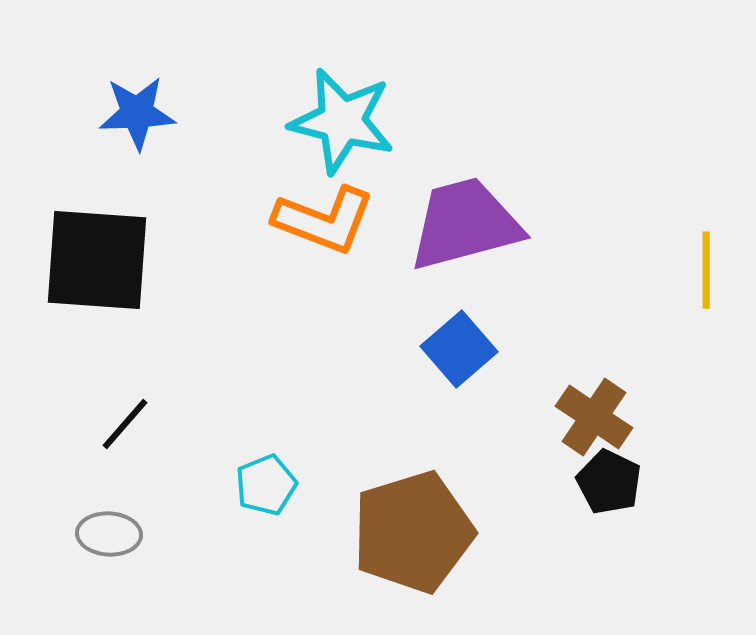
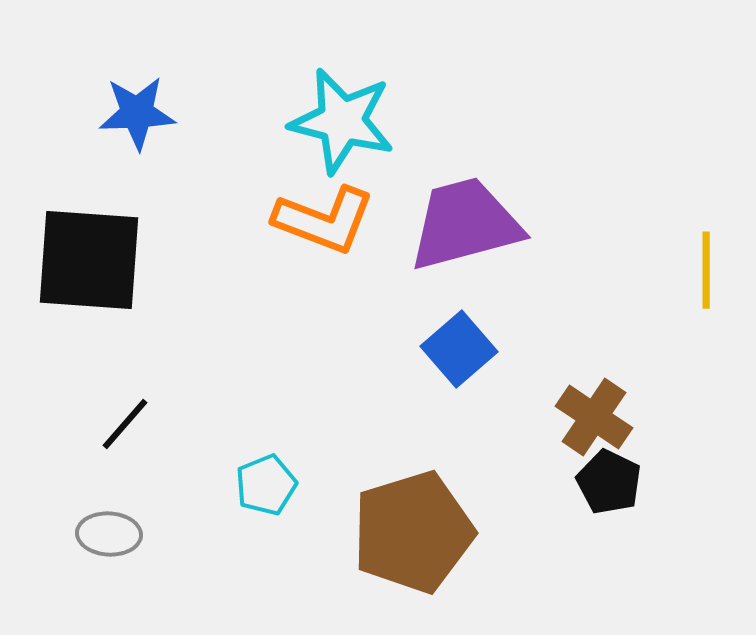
black square: moved 8 px left
